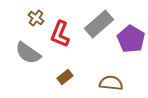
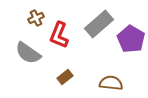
brown cross: rotated 28 degrees clockwise
red L-shape: moved 1 px left, 1 px down
